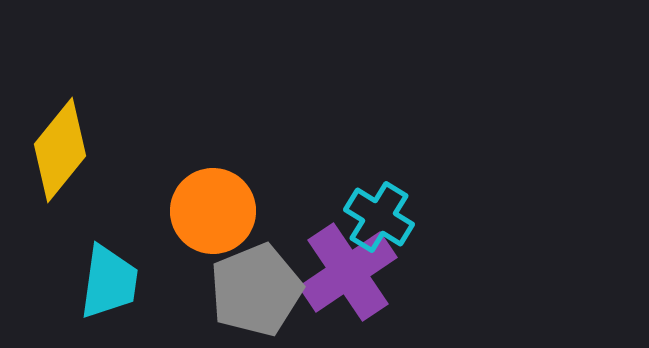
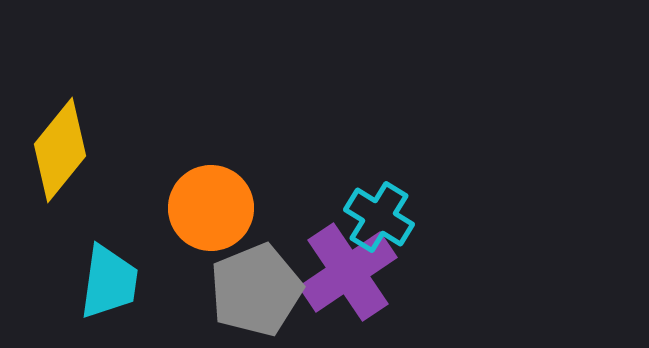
orange circle: moved 2 px left, 3 px up
